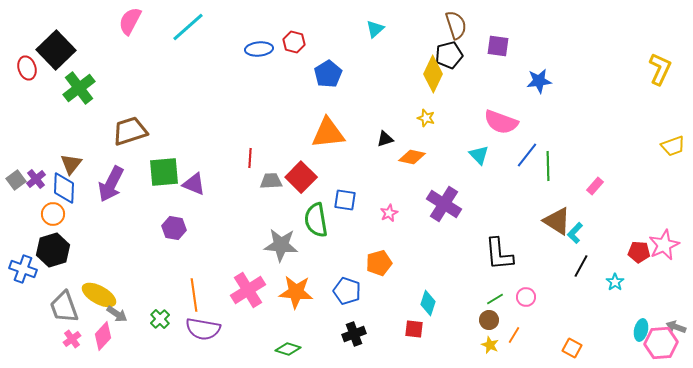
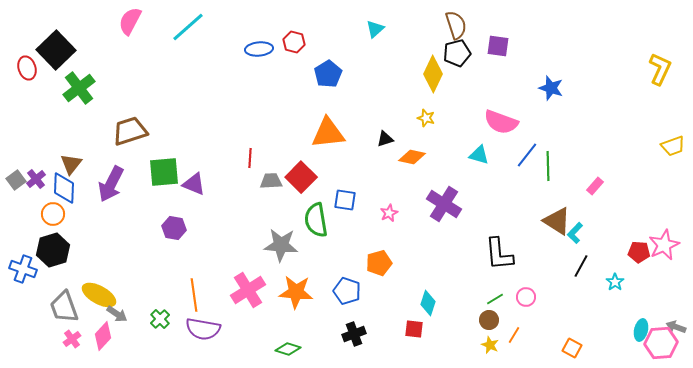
black pentagon at (449, 55): moved 8 px right, 2 px up
blue star at (539, 81): moved 12 px right, 7 px down; rotated 25 degrees clockwise
cyan triangle at (479, 155): rotated 30 degrees counterclockwise
